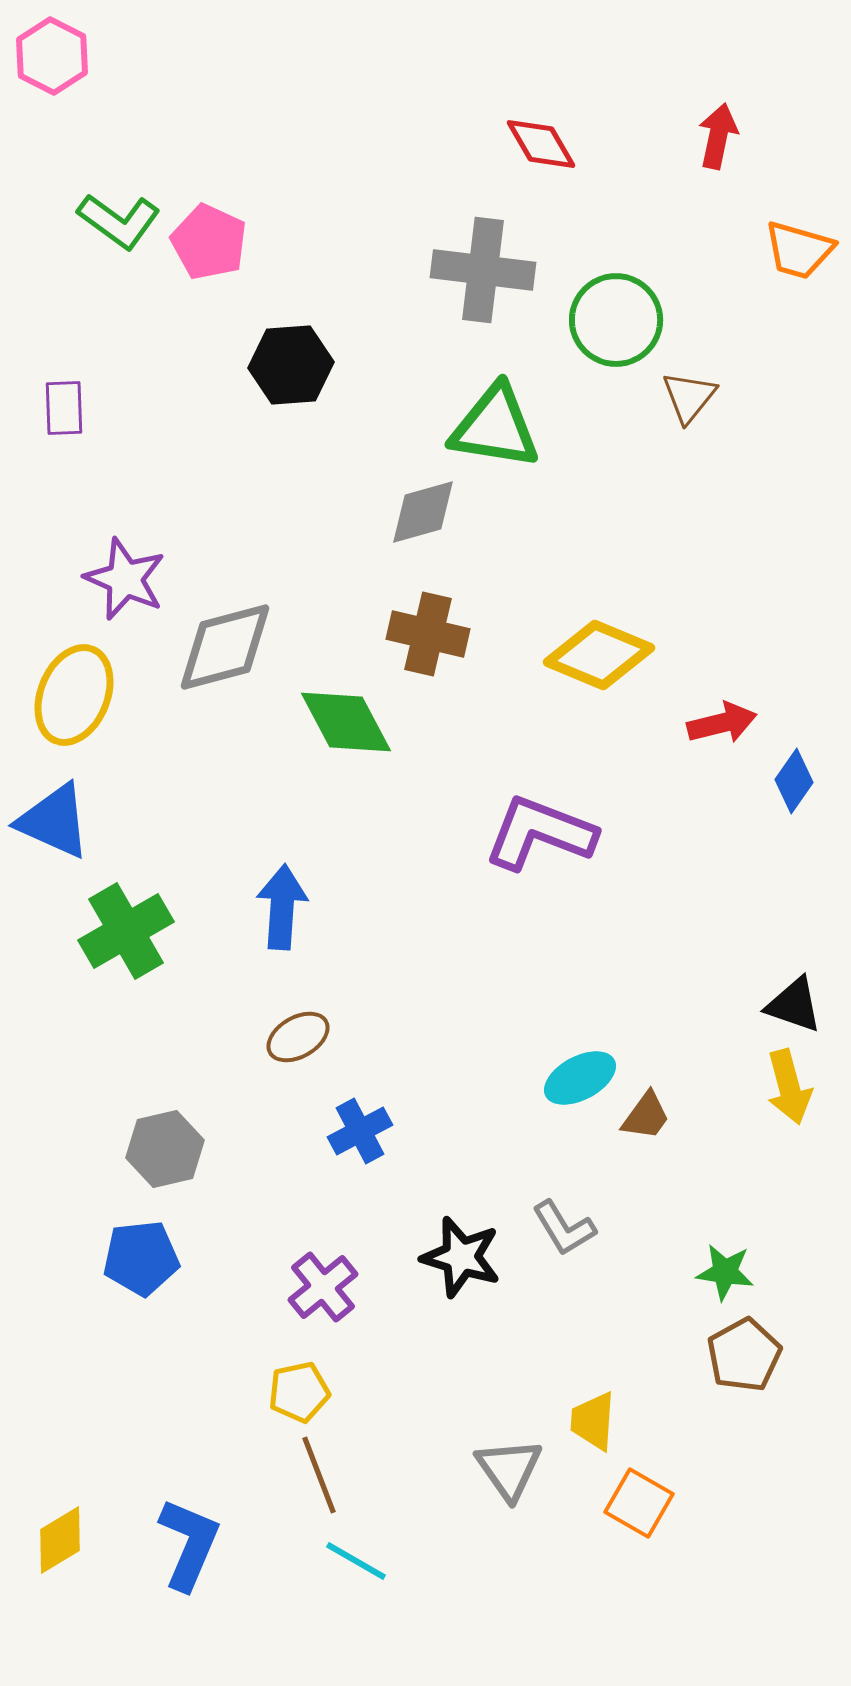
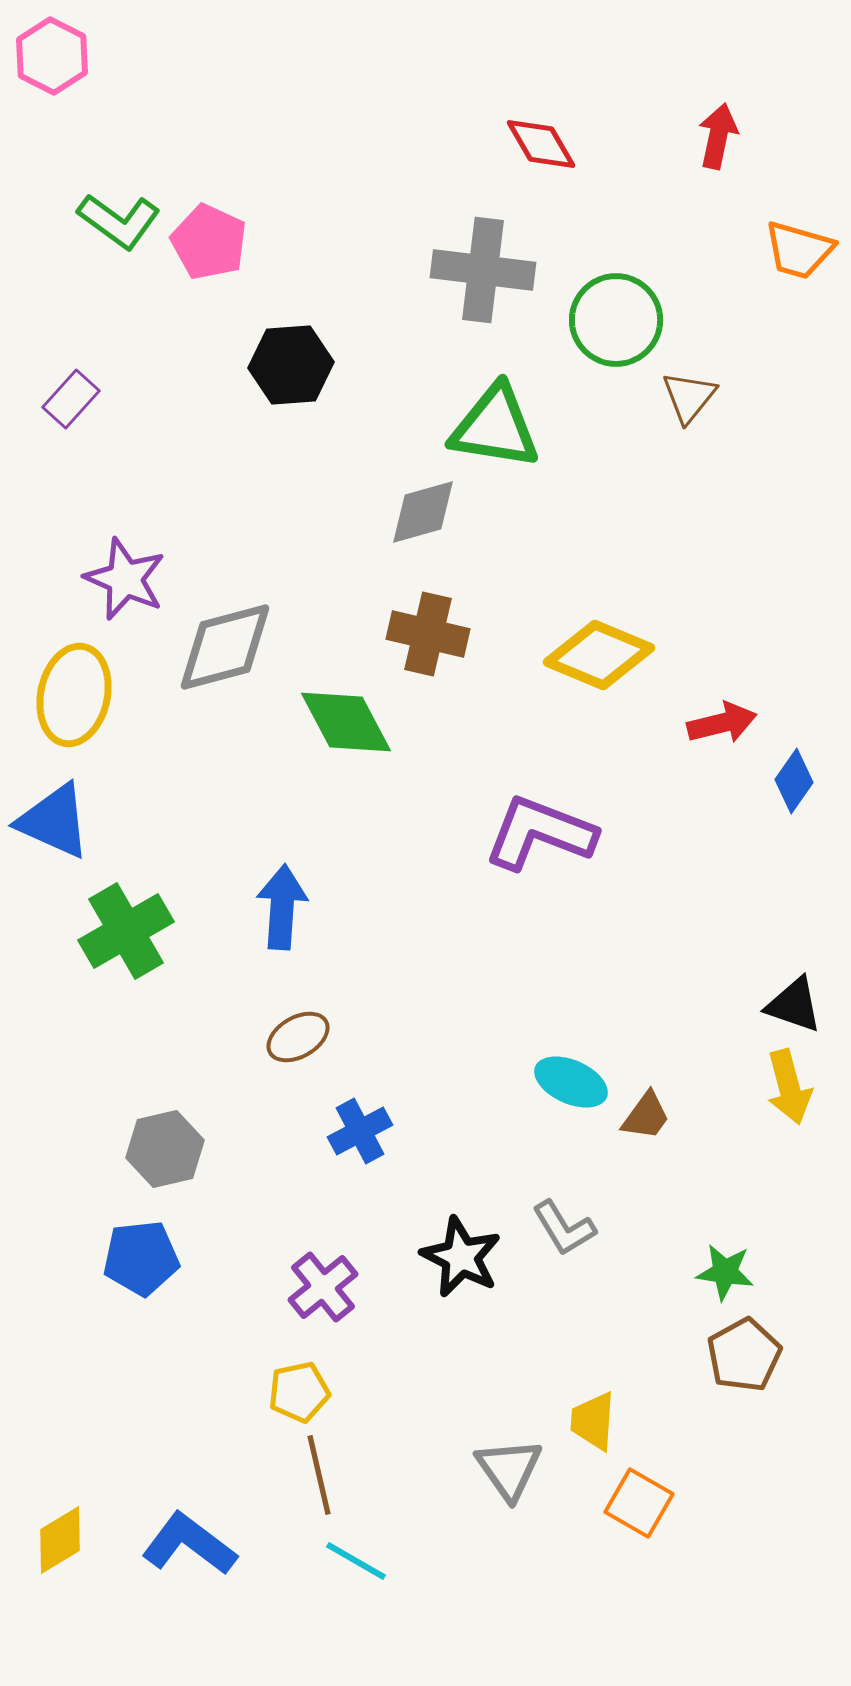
purple rectangle at (64, 408): moved 7 px right, 9 px up; rotated 44 degrees clockwise
yellow ellipse at (74, 695): rotated 10 degrees counterclockwise
cyan ellipse at (580, 1078): moved 9 px left, 4 px down; rotated 52 degrees clockwise
black star at (461, 1257): rotated 10 degrees clockwise
brown line at (319, 1475): rotated 8 degrees clockwise
blue L-shape at (189, 1544): rotated 76 degrees counterclockwise
